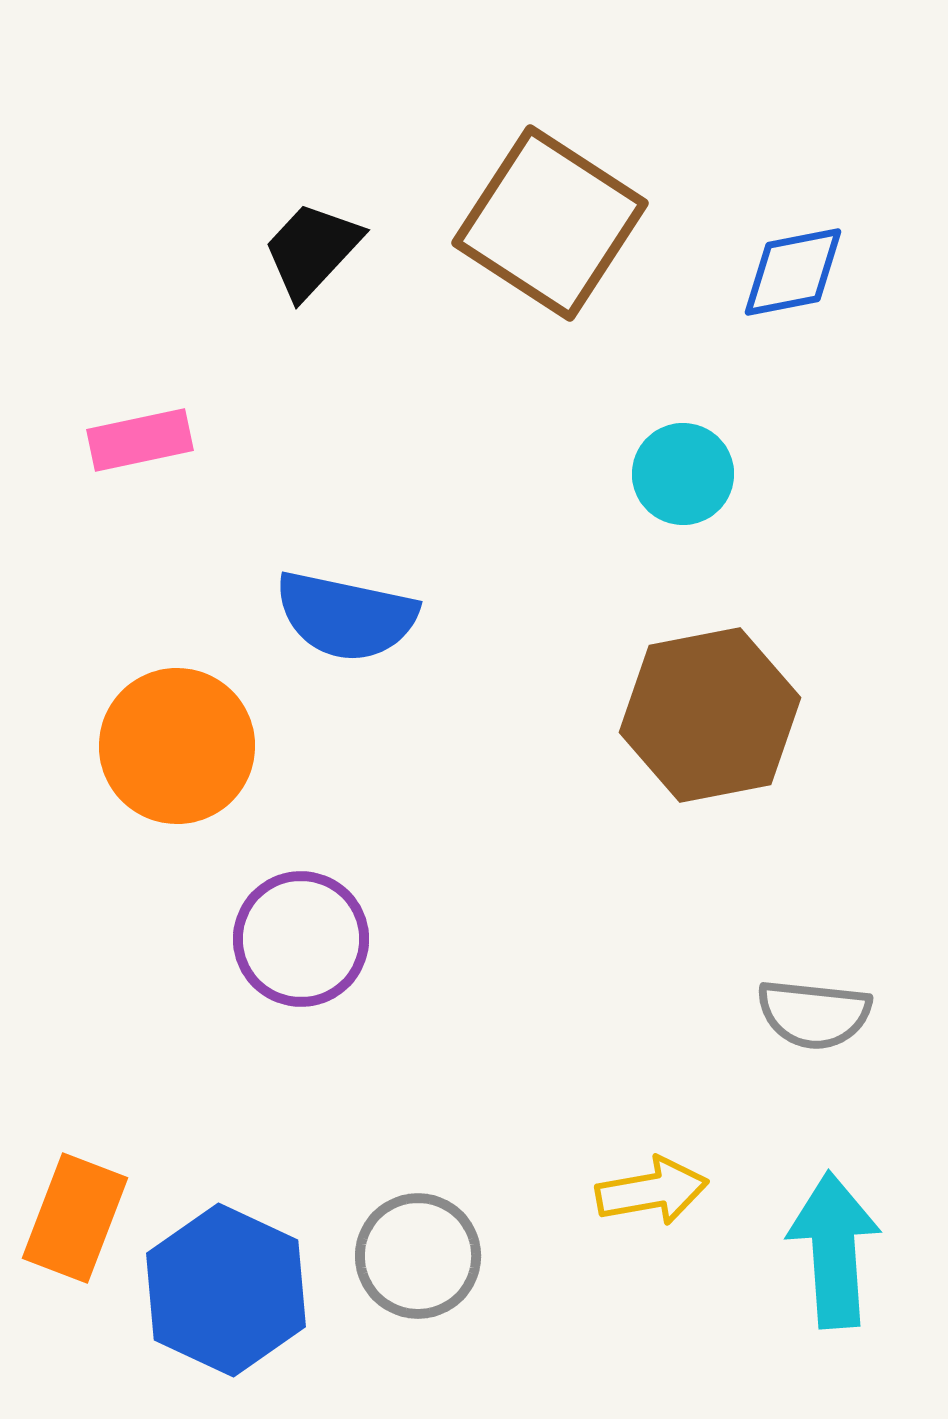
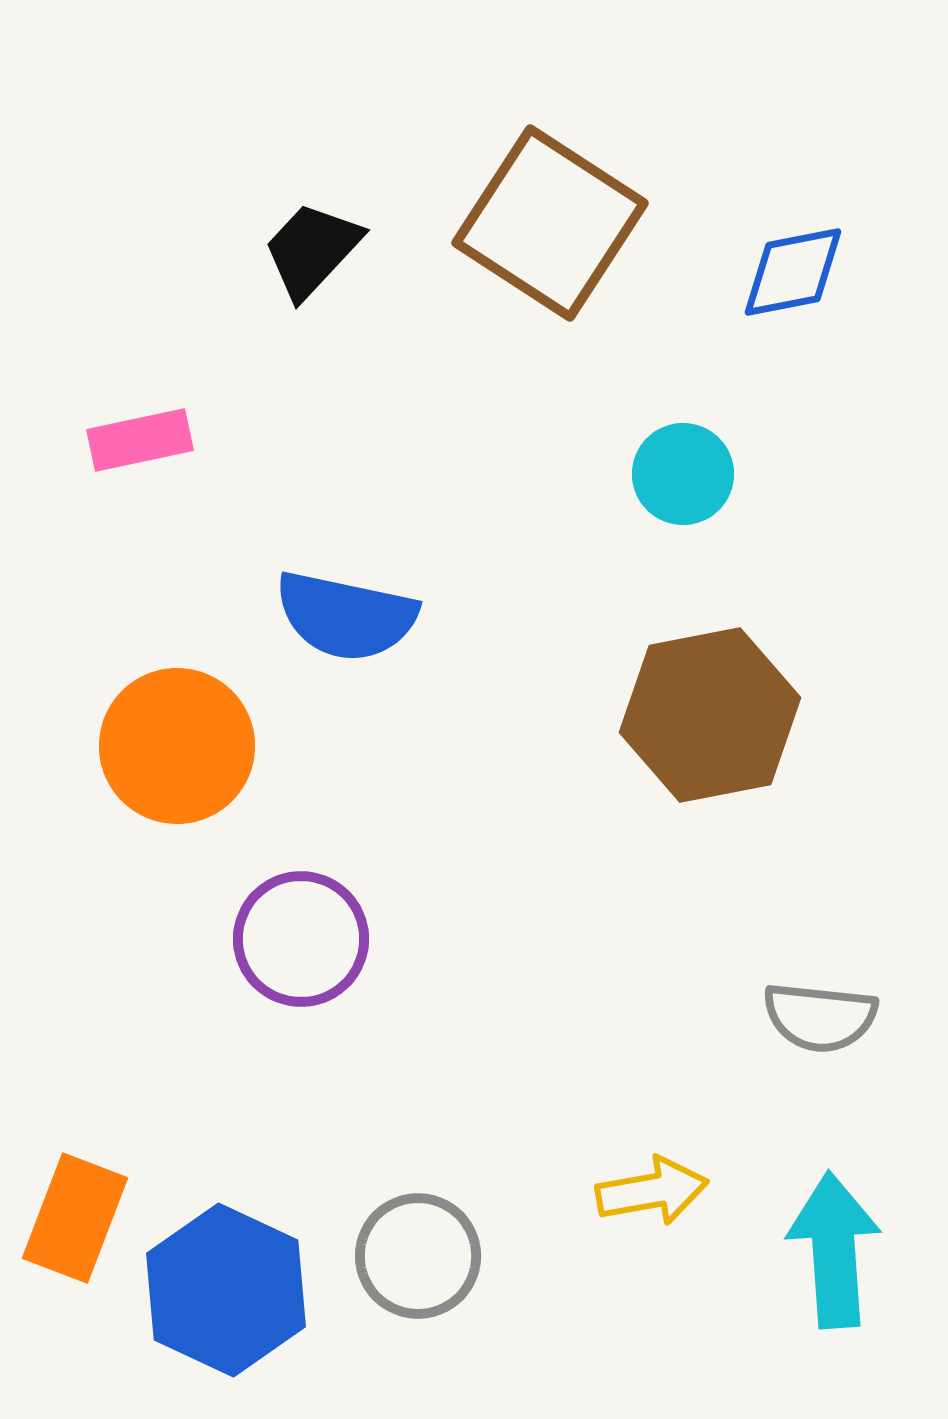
gray semicircle: moved 6 px right, 3 px down
